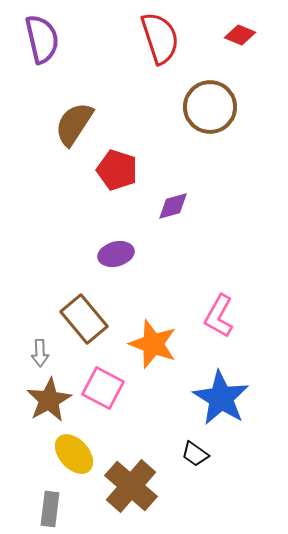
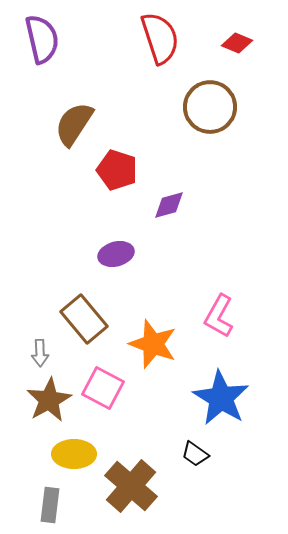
red diamond: moved 3 px left, 8 px down
purple diamond: moved 4 px left, 1 px up
yellow ellipse: rotated 48 degrees counterclockwise
gray rectangle: moved 4 px up
